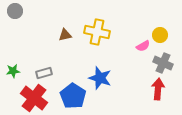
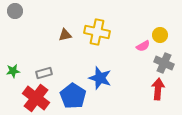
gray cross: moved 1 px right
red cross: moved 2 px right
